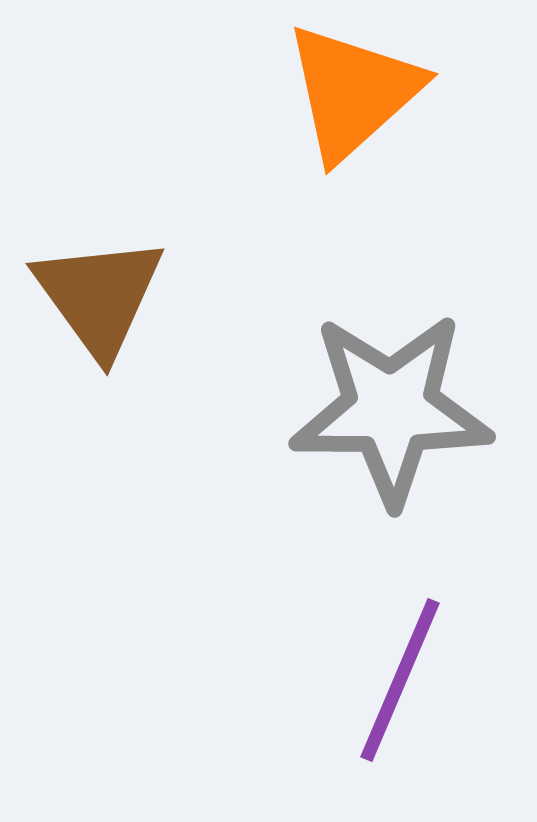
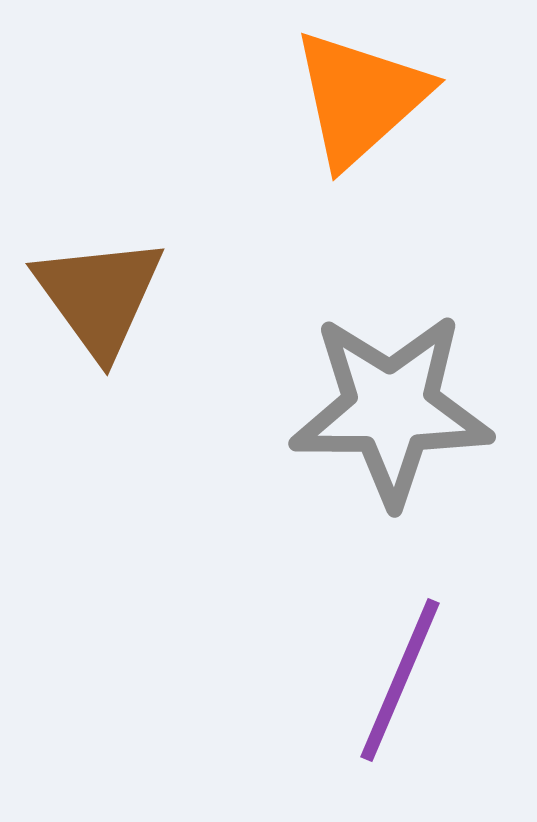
orange triangle: moved 7 px right, 6 px down
